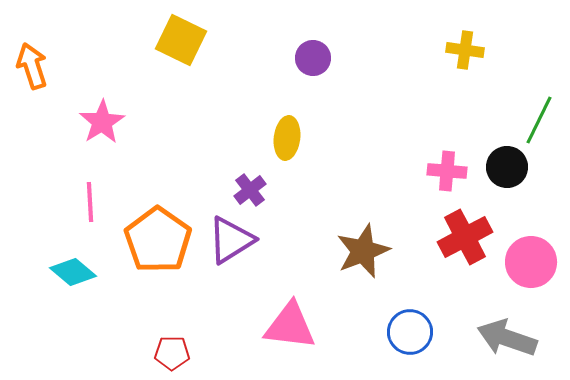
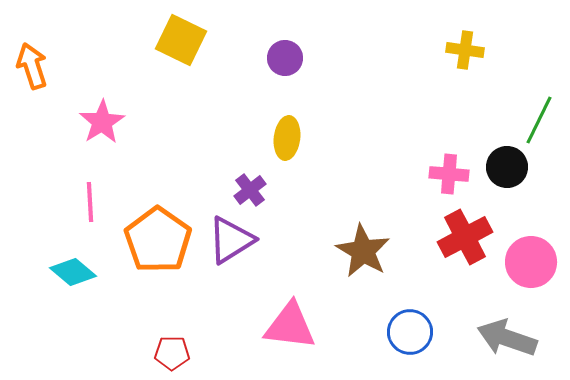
purple circle: moved 28 px left
pink cross: moved 2 px right, 3 px down
brown star: rotated 20 degrees counterclockwise
